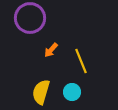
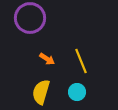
orange arrow: moved 4 px left, 9 px down; rotated 98 degrees counterclockwise
cyan circle: moved 5 px right
